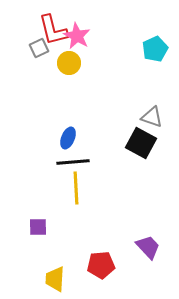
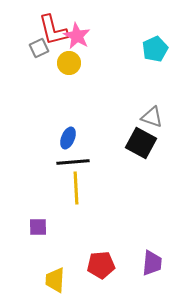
purple trapezoid: moved 4 px right, 16 px down; rotated 48 degrees clockwise
yellow trapezoid: moved 1 px down
